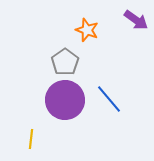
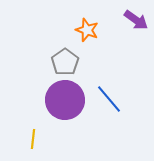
yellow line: moved 2 px right
